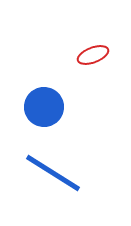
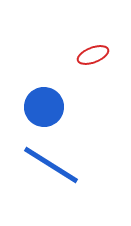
blue line: moved 2 px left, 8 px up
